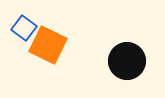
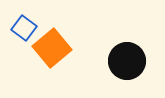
orange square: moved 4 px right, 3 px down; rotated 24 degrees clockwise
